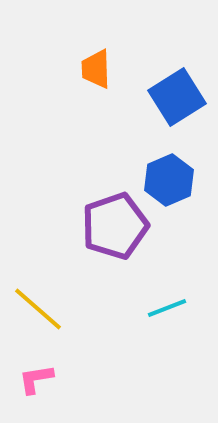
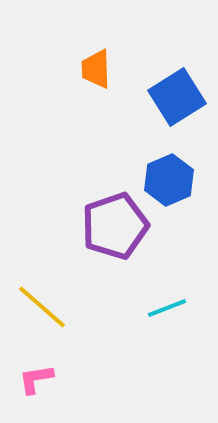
yellow line: moved 4 px right, 2 px up
